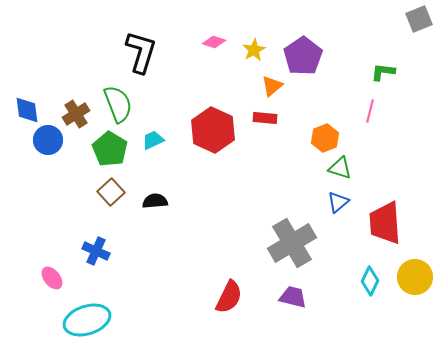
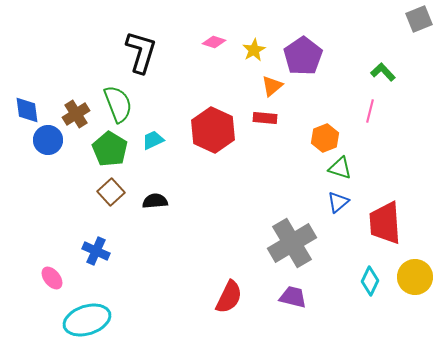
green L-shape: rotated 40 degrees clockwise
